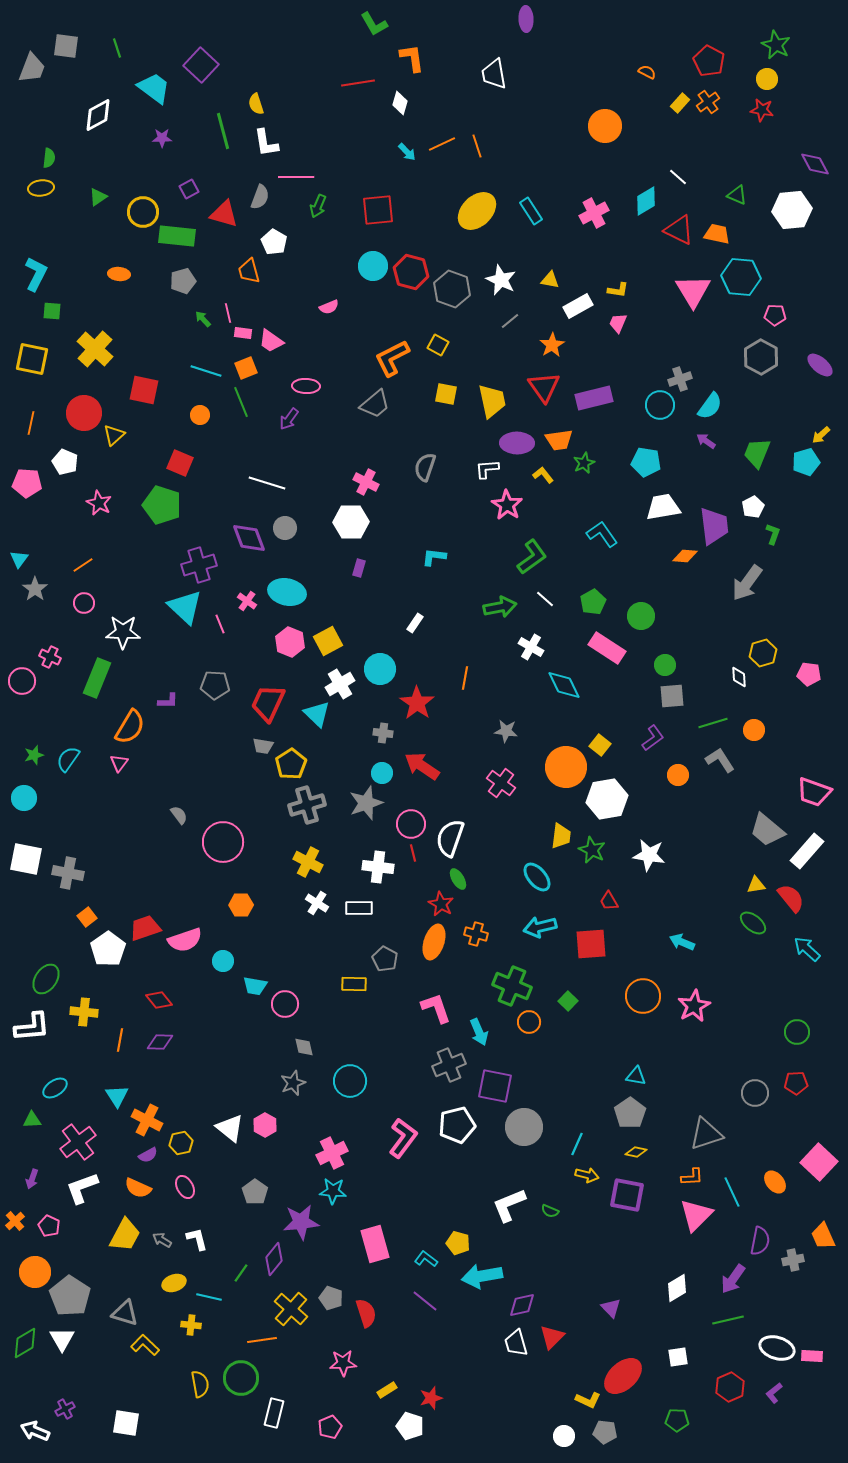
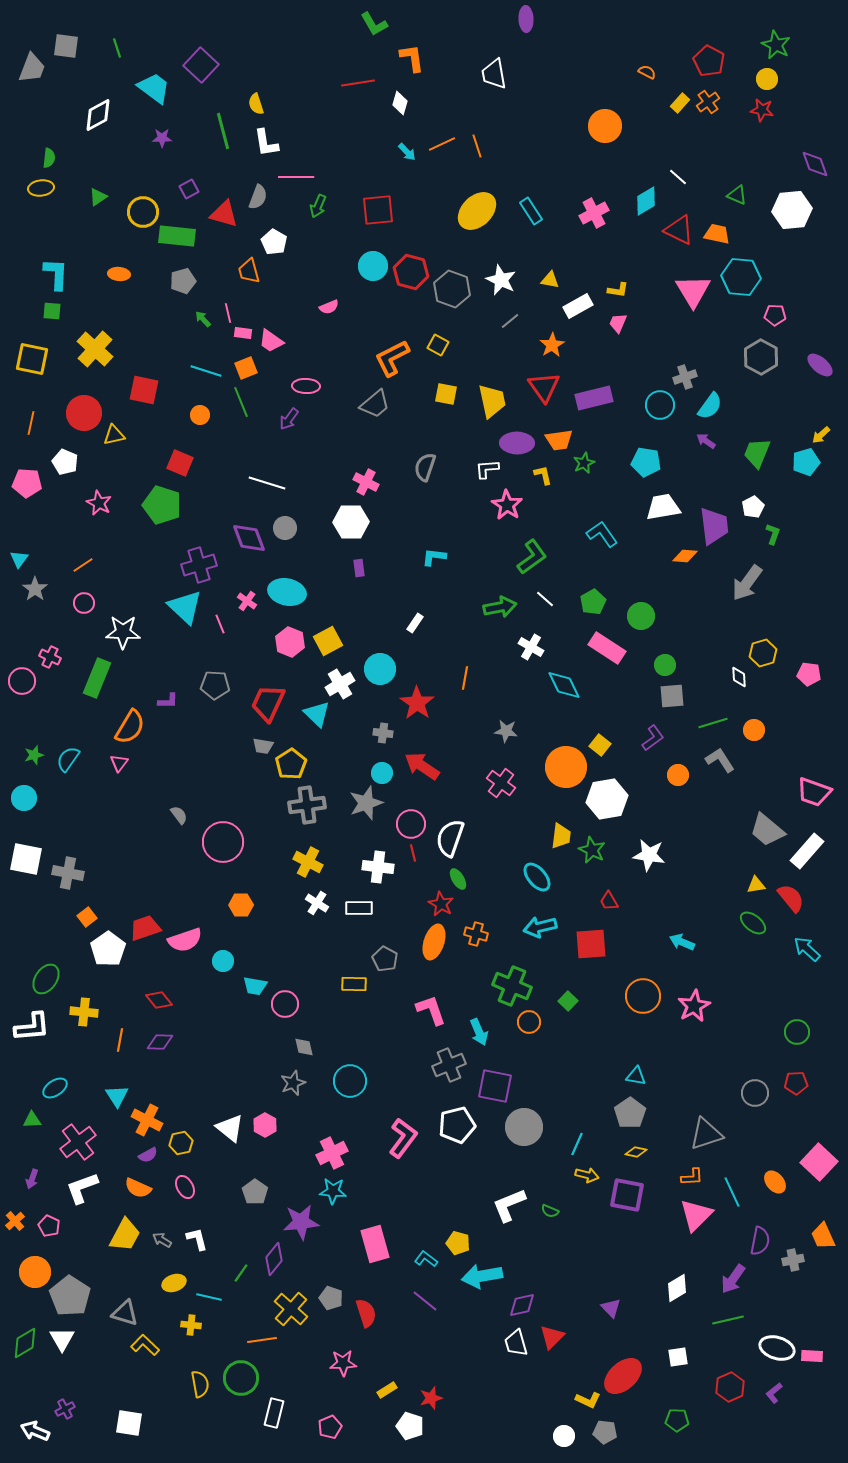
purple diamond at (815, 164): rotated 8 degrees clockwise
gray semicircle at (260, 197): moved 2 px left
cyan L-shape at (36, 274): moved 20 px right; rotated 24 degrees counterclockwise
gray cross at (680, 379): moved 5 px right, 2 px up
yellow triangle at (114, 435): rotated 30 degrees clockwise
yellow L-shape at (543, 475): rotated 25 degrees clockwise
purple rectangle at (359, 568): rotated 24 degrees counterclockwise
gray cross at (307, 805): rotated 9 degrees clockwise
pink L-shape at (436, 1008): moved 5 px left, 2 px down
white square at (126, 1423): moved 3 px right
